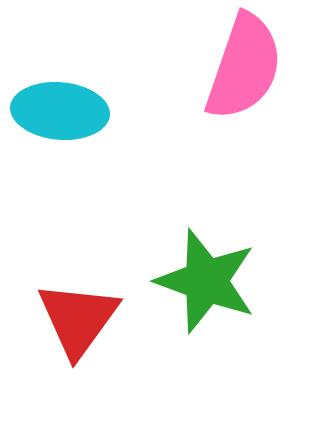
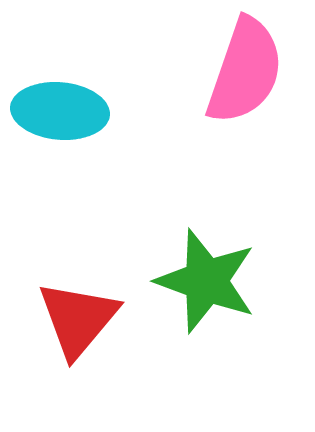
pink semicircle: moved 1 px right, 4 px down
red triangle: rotated 4 degrees clockwise
